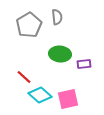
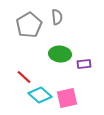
pink square: moved 1 px left, 1 px up
